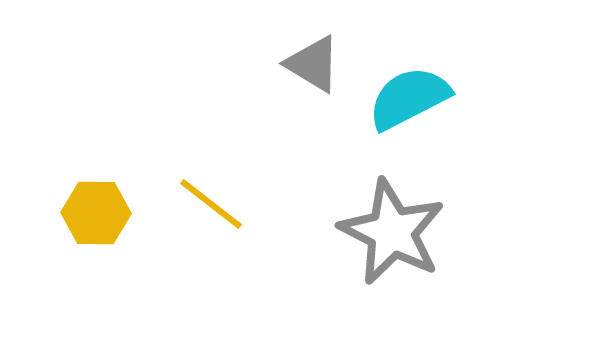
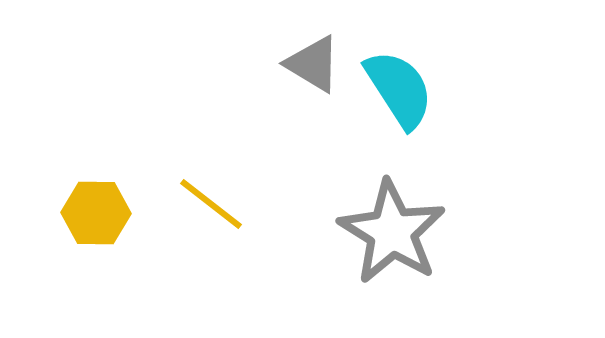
cyan semicircle: moved 10 px left, 9 px up; rotated 84 degrees clockwise
gray star: rotated 5 degrees clockwise
